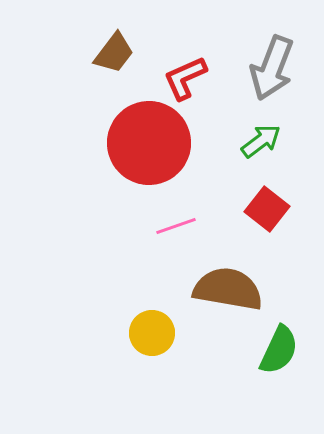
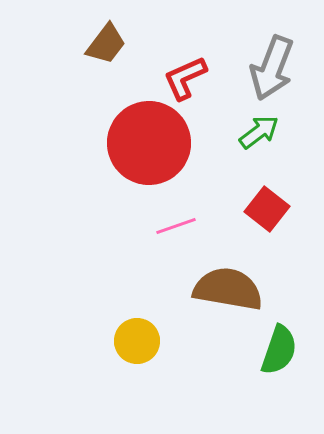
brown trapezoid: moved 8 px left, 9 px up
green arrow: moved 2 px left, 9 px up
yellow circle: moved 15 px left, 8 px down
green semicircle: rotated 6 degrees counterclockwise
